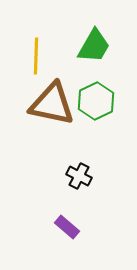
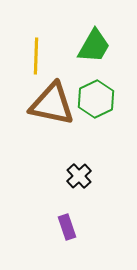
green hexagon: moved 2 px up
black cross: rotated 20 degrees clockwise
purple rectangle: rotated 30 degrees clockwise
